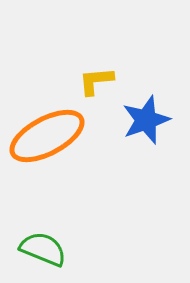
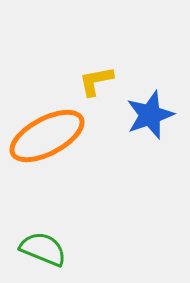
yellow L-shape: rotated 6 degrees counterclockwise
blue star: moved 4 px right, 5 px up
